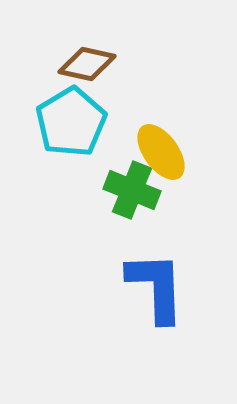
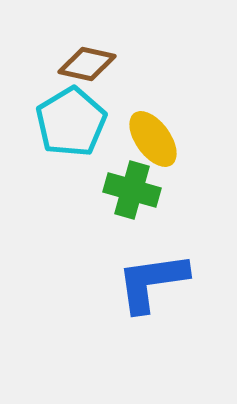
yellow ellipse: moved 8 px left, 13 px up
green cross: rotated 6 degrees counterclockwise
blue L-shape: moved 4 px left, 5 px up; rotated 96 degrees counterclockwise
